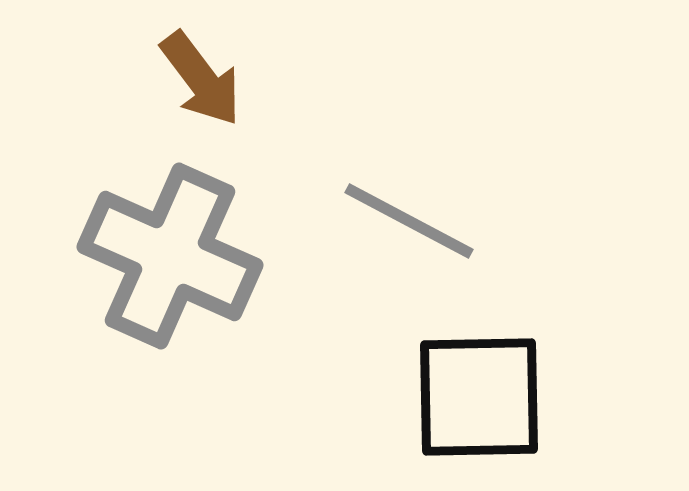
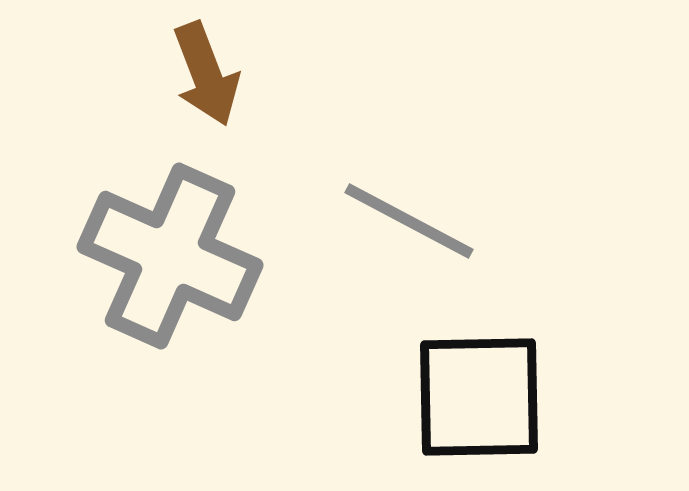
brown arrow: moved 5 px right, 5 px up; rotated 16 degrees clockwise
